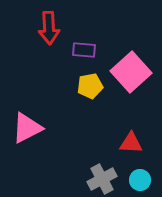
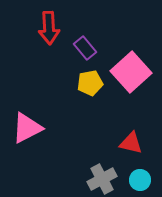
purple rectangle: moved 1 px right, 2 px up; rotated 45 degrees clockwise
yellow pentagon: moved 3 px up
red triangle: rotated 10 degrees clockwise
